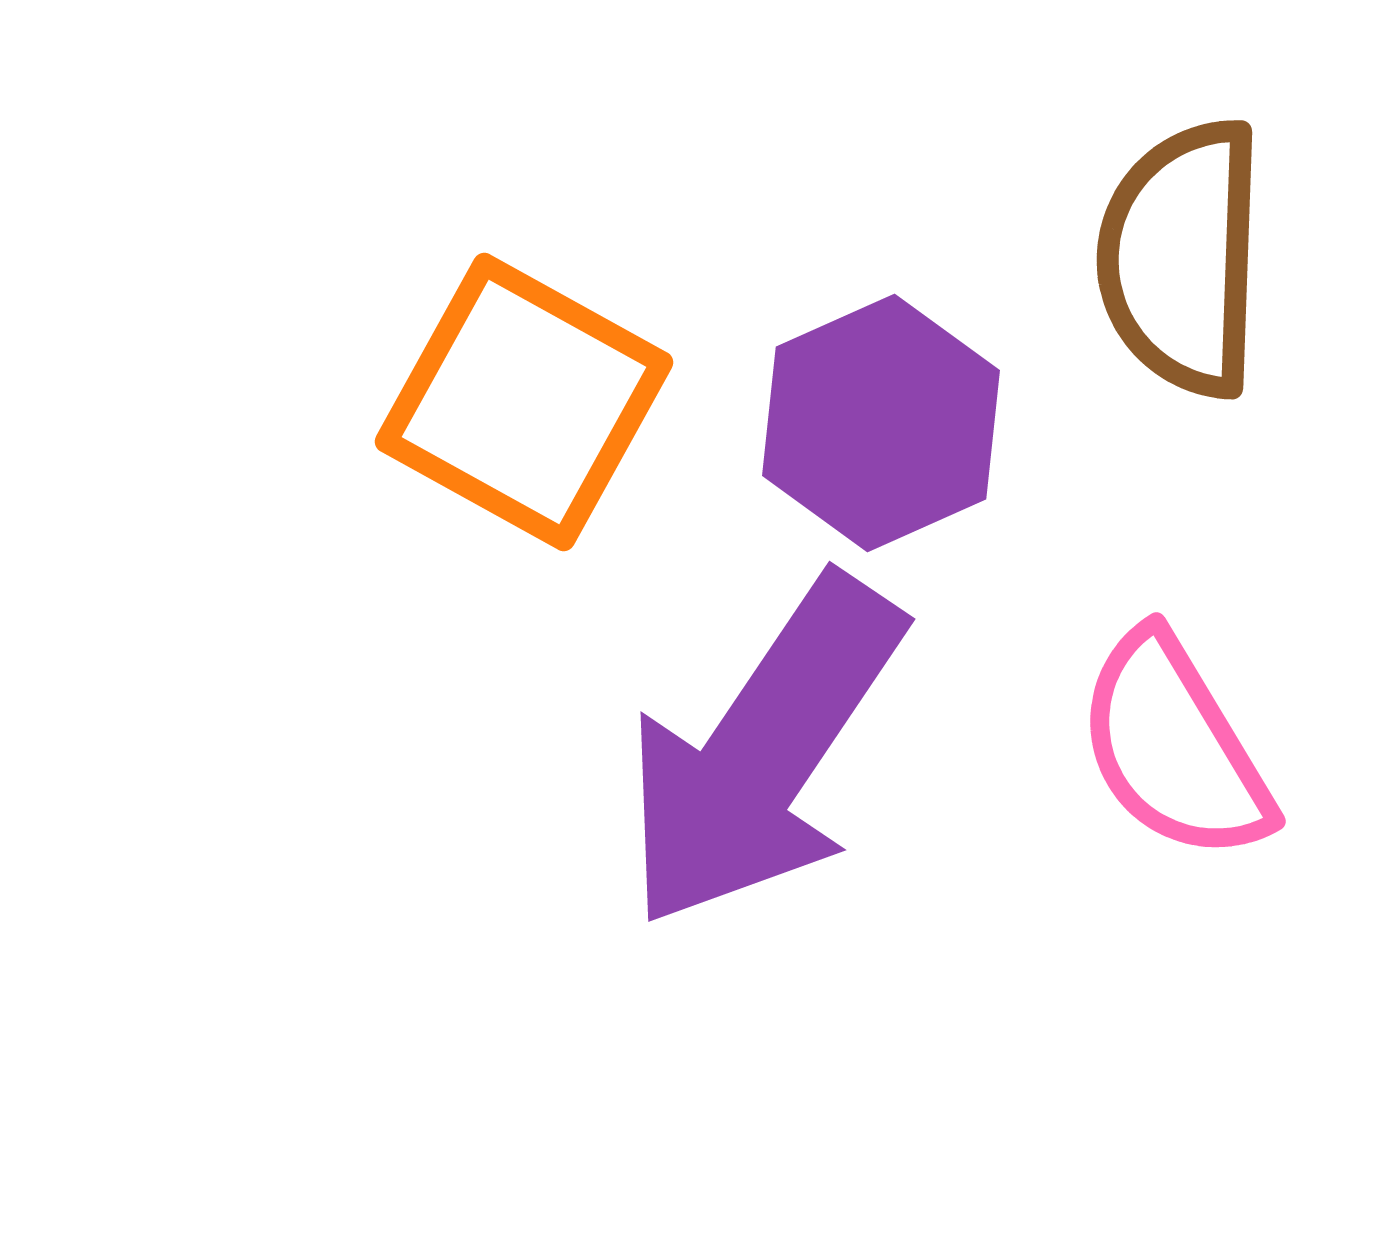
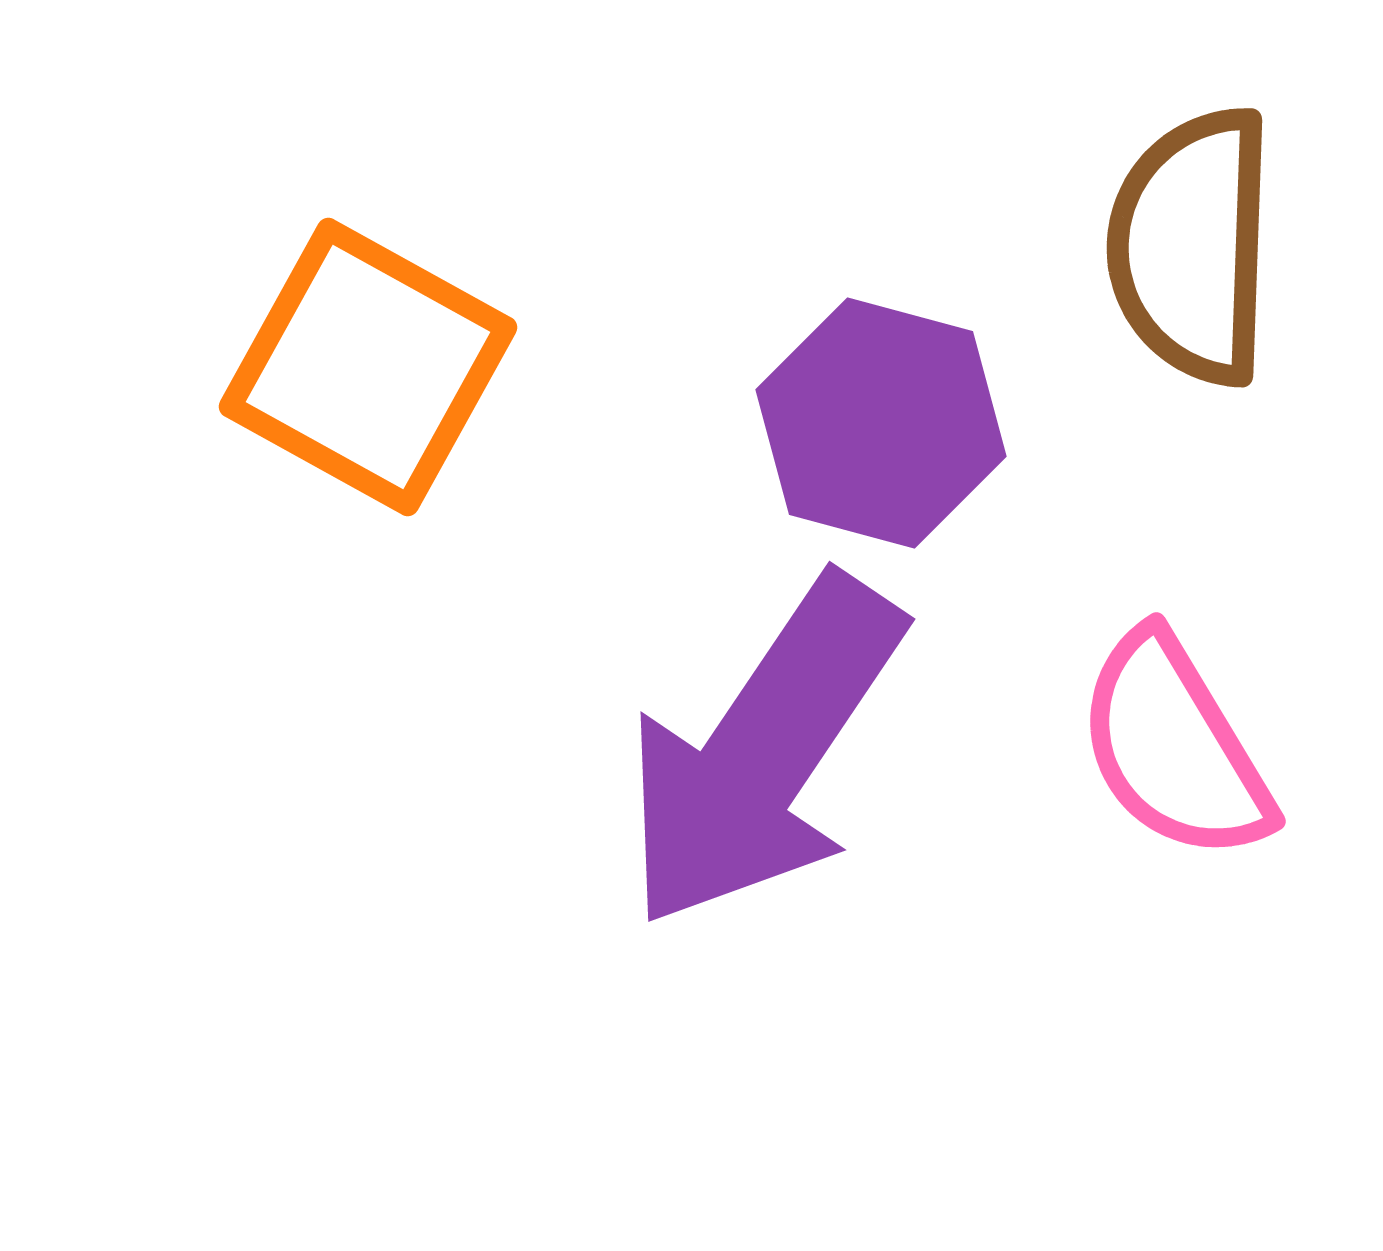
brown semicircle: moved 10 px right, 12 px up
orange square: moved 156 px left, 35 px up
purple hexagon: rotated 21 degrees counterclockwise
